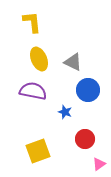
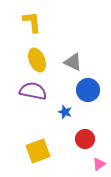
yellow ellipse: moved 2 px left, 1 px down
